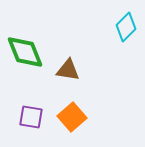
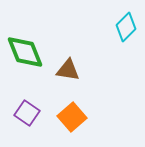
purple square: moved 4 px left, 4 px up; rotated 25 degrees clockwise
